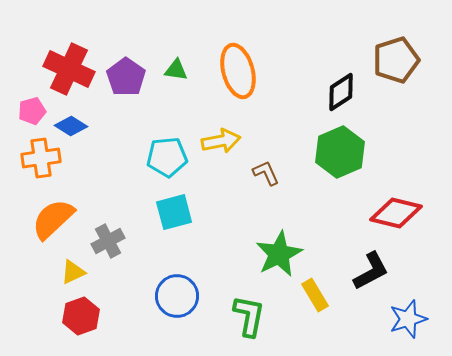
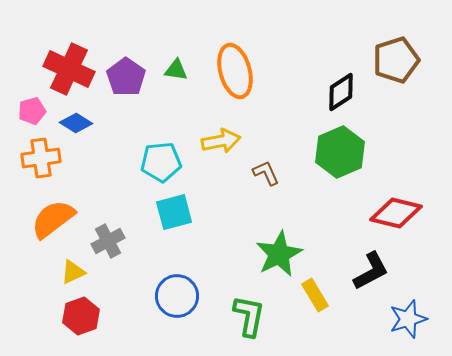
orange ellipse: moved 3 px left
blue diamond: moved 5 px right, 3 px up
cyan pentagon: moved 6 px left, 5 px down
orange semicircle: rotated 6 degrees clockwise
